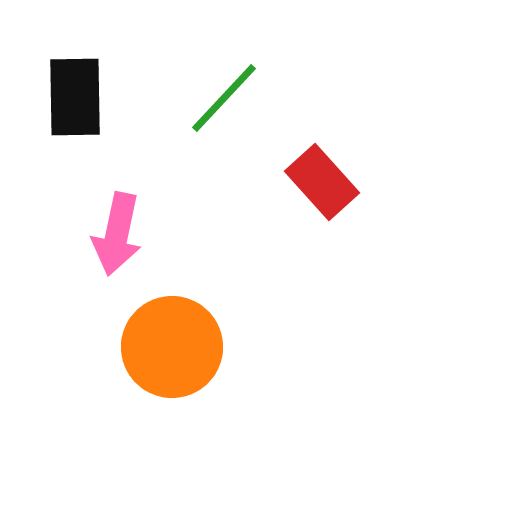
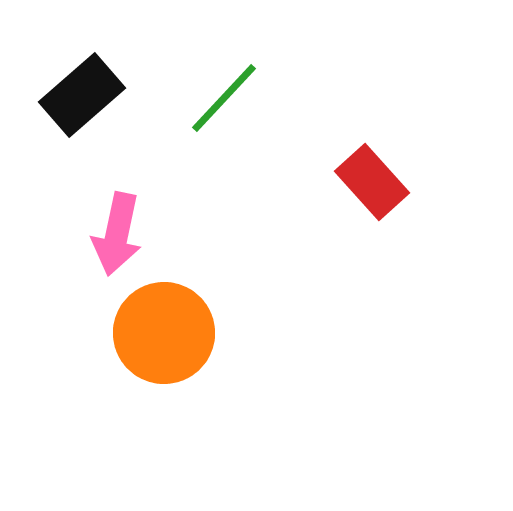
black rectangle: moved 7 px right, 2 px up; rotated 50 degrees clockwise
red rectangle: moved 50 px right
orange circle: moved 8 px left, 14 px up
